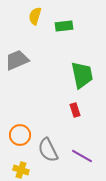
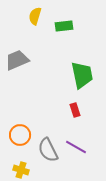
purple line: moved 6 px left, 9 px up
